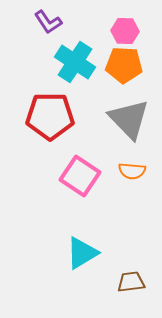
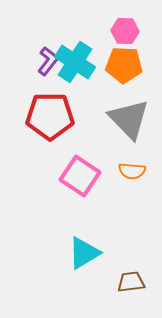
purple L-shape: moved 39 px down; rotated 108 degrees counterclockwise
cyan triangle: moved 2 px right
